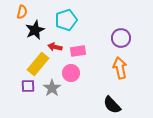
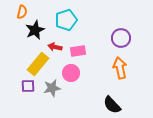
gray star: rotated 24 degrees clockwise
